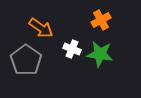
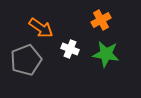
white cross: moved 2 px left
green star: moved 6 px right
gray pentagon: rotated 16 degrees clockwise
